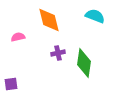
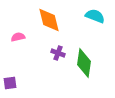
purple cross: rotated 32 degrees clockwise
purple square: moved 1 px left, 1 px up
